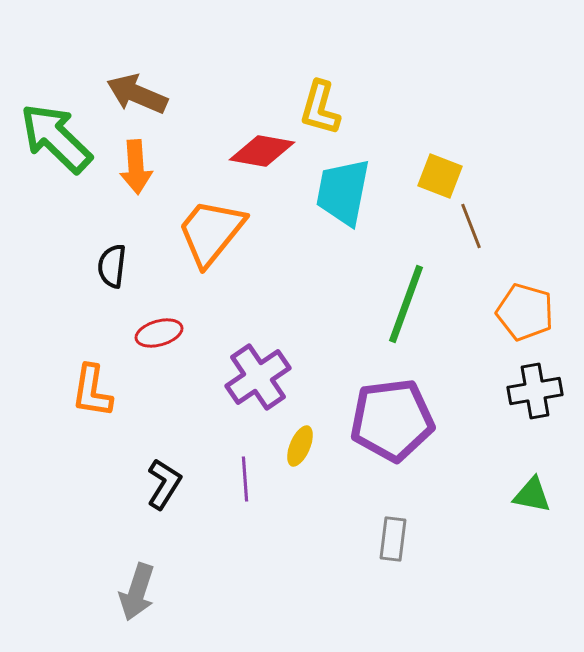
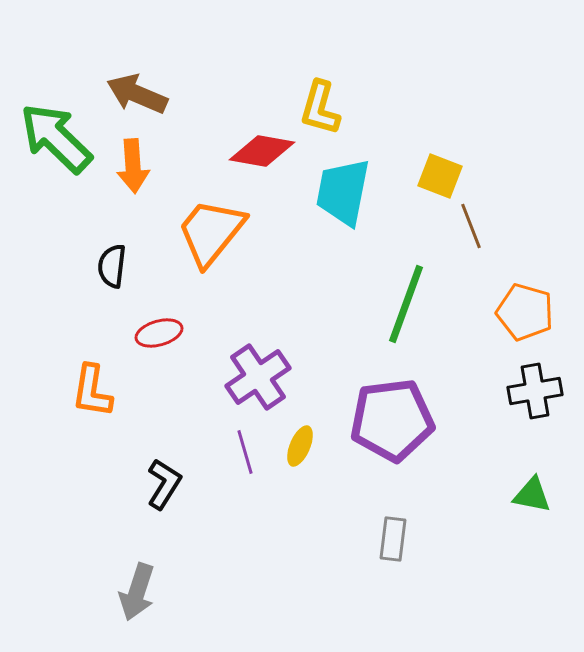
orange arrow: moved 3 px left, 1 px up
purple line: moved 27 px up; rotated 12 degrees counterclockwise
